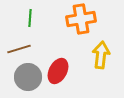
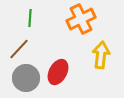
orange cross: rotated 16 degrees counterclockwise
brown line: rotated 30 degrees counterclockwise
red ellipse: moved 1 px down
gray circle: moved 2 px left, 1 px down
